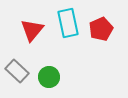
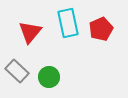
red triangle: moved 2 px left, 2 px down
